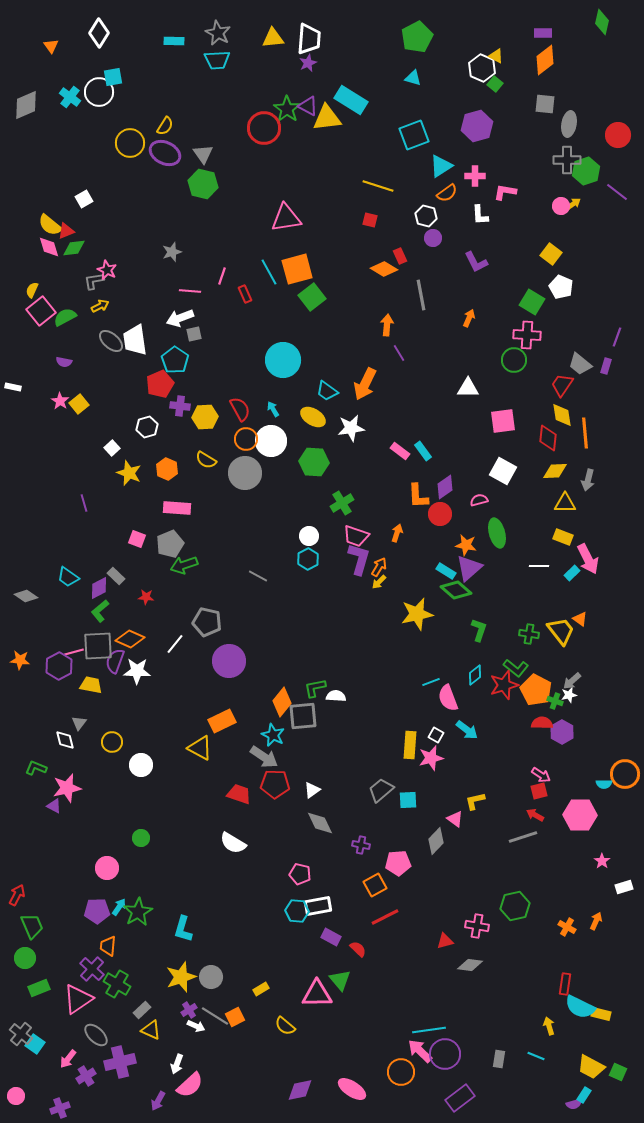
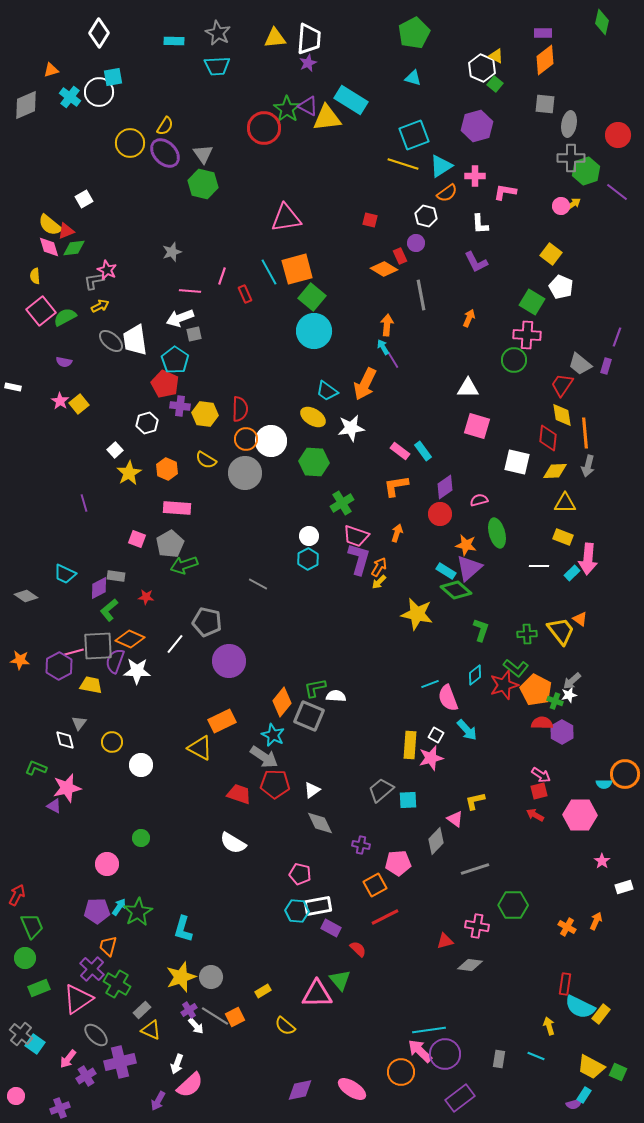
green pentagon at (417, 37): moved 3 px left, 4 px up
yellow triangle at (273, 38): moved 2 px right
orange triangle at (51, 46): moved 24 px down; rotated 49 degrees clockwise
cyan trapezoid at (217, 60): moved 6 px down
purple ellipse at (165, 153): rotated 20 degrees clockwise
gray cross at (567, 160): moved 4 px right, 2 px up
yellow line at (378, 186): moved 25 px right, 22 px up
white L-shape at (480, 215): moved 9 px down
purple circle at (433, 238): moved 17 px left, 5 px down
yellow semicircle at (32, 290): moved 3 px right, 14 px up; rotated 28 degrees counterclockwise
green square at (312, 297): rotated 12 degrees counterclockwise
purple line at (399, 353): moved 6 px left, 7 px down
cyan circle at (283, 360): moved 31 px right, 29 px up
red pentagon at (160, 384): moved 5 px right; rotated 24 degrees counterclockwise
red semicircle at (240, 409): rotated 30 degrees clockwise
cyan arrow at (273, 409): moved 110 px right, 62 px up
yellow hexagon at (205, 417): moved 3 px up; rotated 10 degrees clockwise
pink square at (503, 421): moved 26 px left, 5 px down; rotated 24 degrees clockwise
white hexagon at (147, 427): moved 4 px up
white square at (112, 448): moved 3 px right, 2 px down
white square at (503, 471): moved 14 px right, 9 px up; rotated 16 degrees counterclockwise
yellow star at (129, 473): rotated 20 degrees clockwise
gray arrow at (588, 480): moved 14 px up
orange L-shape at (418, 496): moved 22 px left, 10 px up; rotated 84 degrees clockwise
gray pentagon at (170, 544): rotated 8 degrees counterclockwise
pink arrow at (588, 559): rotated 32 degrees clockwise
gray rectangle at (116, 576): rotated 36 degrees counterclockwise
gray line at (258, 576): moved 8 px down
cyan trapezoid at (68, 577): moved 3 px left, 3 px up; rotated 10 degrees counterclockwise
green L-shape at (100, 611): moved 9 px right, 1 px up
yellow star at (417, 614): rotated 24 degrees clockwise
green L-shape at (479, 630): moved 2 px right
green cross at (529, 634): moved 2 px left; rotated 12 degrees counterclockwise
cyan line at (431, 682): moved 1 px left, 2 px down
gray square at (303, 716): moved 6 px right; rotated 28 degrees clockwise
cyan arrow at (467, 730): rotated 10 degrees clockwise
gray line at (523, 837): moved 48 px left, 32 px down
pink circle at (107, 868): moved 4 px up
green hexagon at (515, 906): moved 2 px left, 1 px up; rotated 12 degrees clockwise
purple rectangle at (331, 937): moved 9 px up
orange trapezoid at (108, 946): rotated 10 degrees clockwise
yellow rectangle at (261, 989): moved 2 px right, 2 px down
yellow rectangle at (601, 1014): rotated 66 degrees counterclockwise
white arrow at (196, 1026): rotated 24 degrees clockwise
